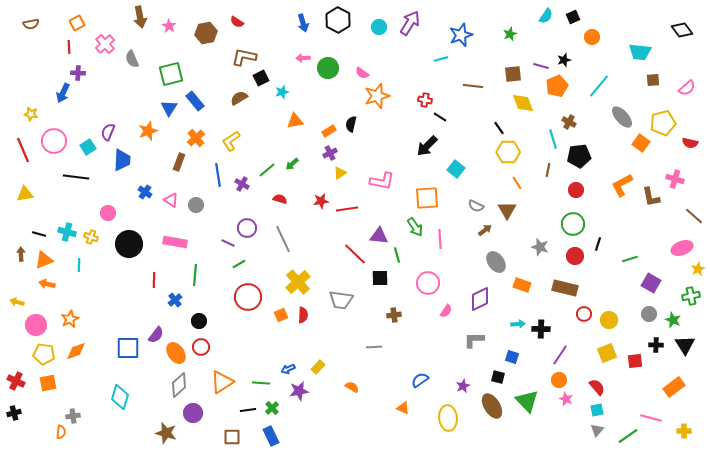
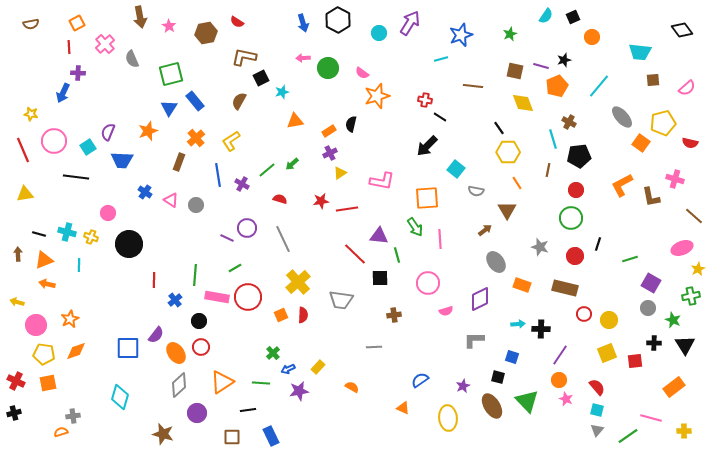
cyan circle at (379, 27): moved 6 px down
brown square at (513, 74): moved 2 px right, 3 px up; rotated 18 degrees clockwise
brown semicircle at (239, 98): moved 3 px down; rotated 30 degrees counterclockwise
blue trapezoid at (122, 160): rotated 90 degrees clockwise
gray semicircle at (476, 206): moved 15 px up; rotated 14 degrees counterclockwise
green circle at (573, 224): moved 2 px left, 6 px up
pink rectangle at (175, 242): moved 42 px right, 55 px down
purple line at (228, 243): moved 1 px left, 5 px up
brown arrow at (21, 254): moved 3 px left
green line at (239, 264): moved 4 px left, 4 px down
pink semicircle at (446, 311): rotated 40 degrees clockwise
gray circle at (649, 314): moved 1 px left, 6 px up
black cross at (656, 345): moved 2 px left, 2 px up
green cross at (272, 408): moved 1 px right, 55 px up
cyan square at (597, 410): rotated 24 degrees clockwise
purple circle at (193, 413): moved 4 px right
orange semicircle at (61, 432): rotated 112 degrees counterclockwise
brown star at (166, 433): moved 3 px left, 1 px down
